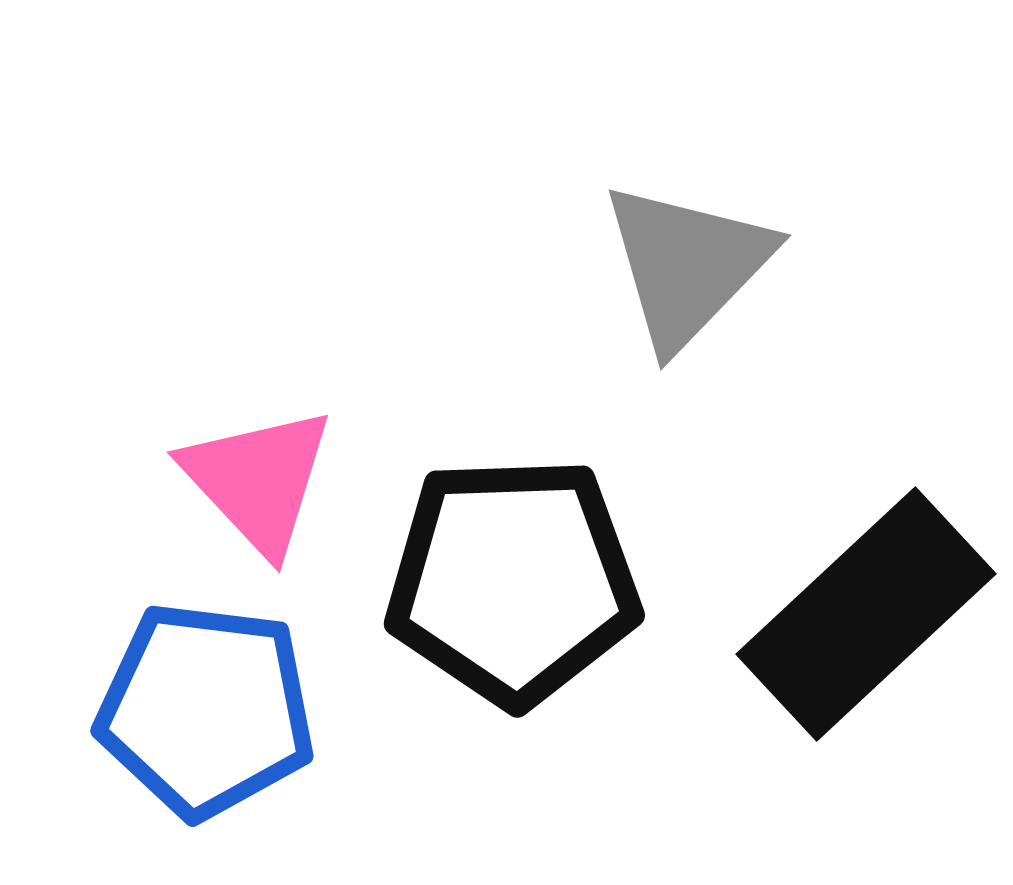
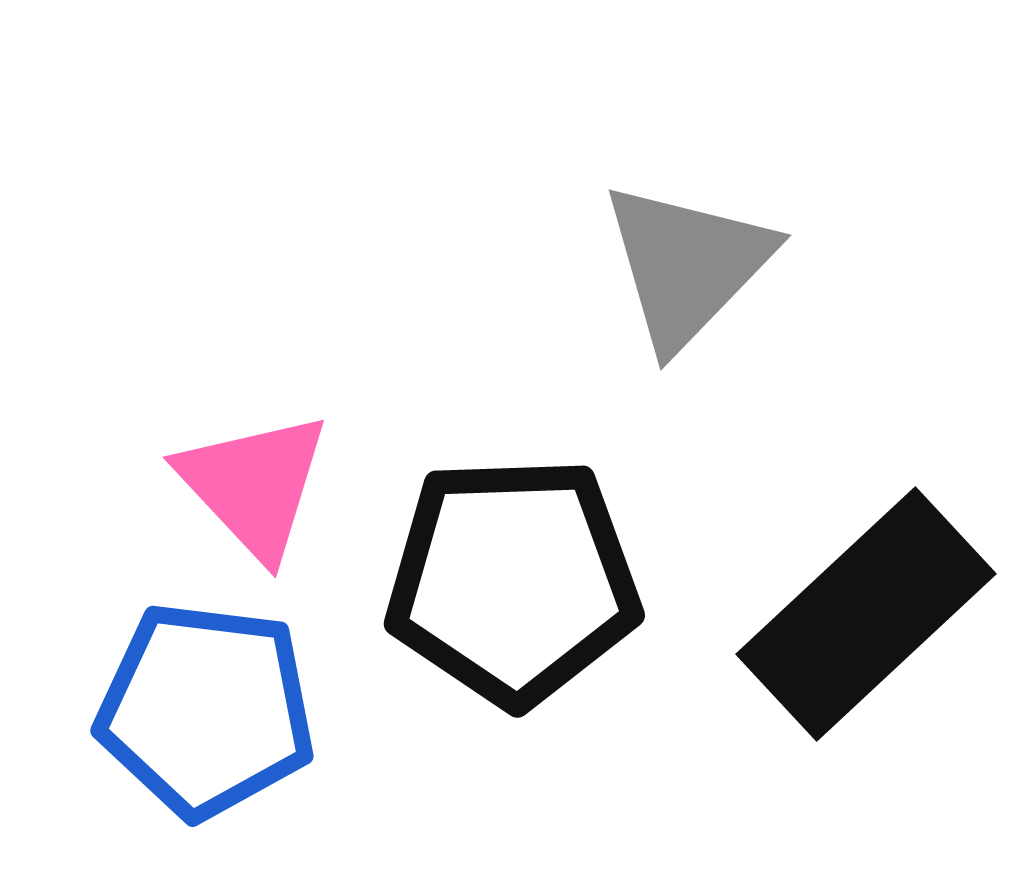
pink triangle: moved 4 px left, 5 px down
